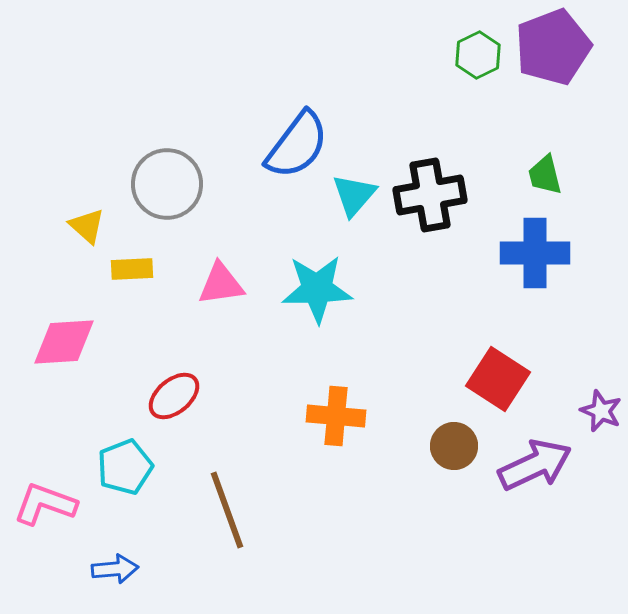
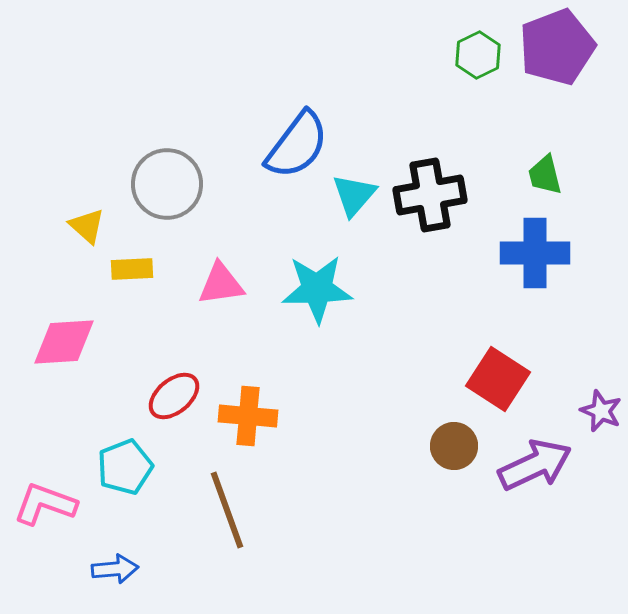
purple pentagon: moved 4 px right
orange cross: moved 88 px left
